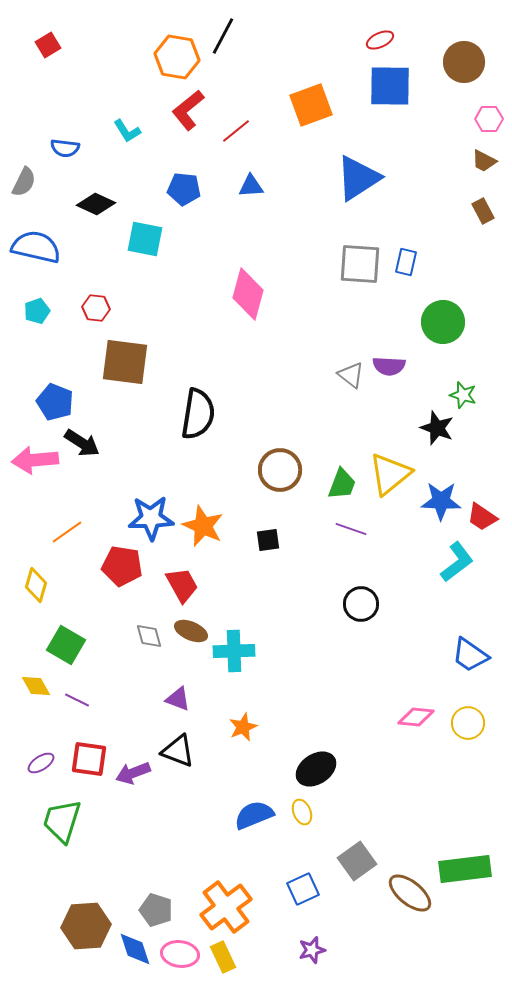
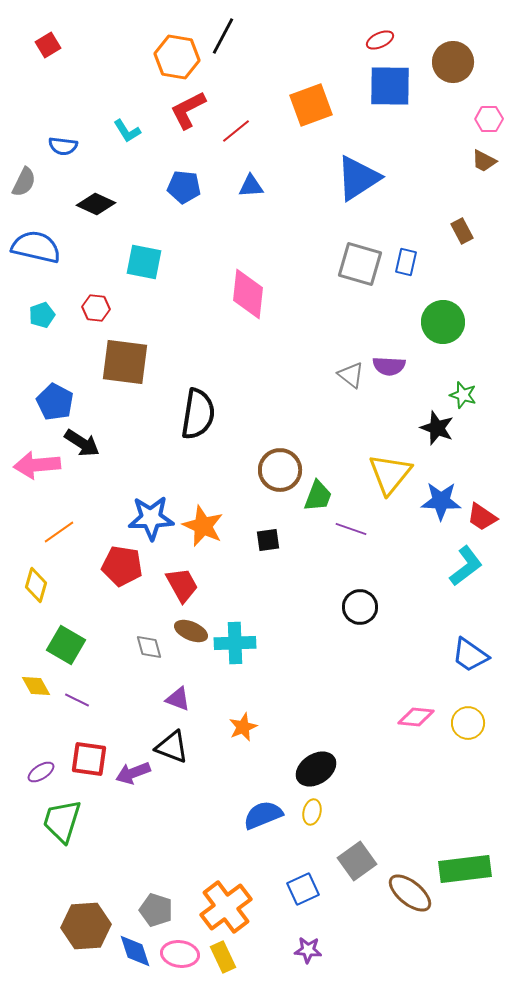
brown circle at (464, 62): moved 11 px left
red L-shape at (188, 110): rotated 12 degrees clockwise
blue semicircle at (65, 148): moved 2 px left, 2 px up
blue pentagon at (184, 189): moved 2 px up
brown rectangle at (483, 211): moved 21 px left, 20 px down
cyan square at (145, 239): moved 1 px left, 23 px down
gray square at (360, 264): rotated 12 degrees clockwise
pink diamond at (248, 294): rotated 9 degrees counterclockwise
cyan pentagon at (37, 311): moved 5 px right, 4 px down
blue pentagon at (55, 402): rotated 6 degrees clockwise
pink arrow at (35, 460): moved 2 px right, 5 px down
yellow triangle at (390, 474): rotated 12 degrees counterclockwise
green trapezoid at (342, 484): moved 24 px left, 12 px down
orange line at (67, 532): moved 8 px left
cyan L-shape at (457, 562): moved 9 px right, 4 px down
black circle at (361, 604): moved 1 px left, 3 px down
gray diamond at (149, 636): moved 11 px down
cyan cross at (234, 651): moved 1 px right, 8 px up
black triangle at (178, 751): moved 6 px left, 4 px up
purple ellipse at (41, 763): moved 9 px down
yellow ellipse at (302, 812): moved 10 px right; rotated 35 degrees clockwise
blue semicircle at (254, 815): moved 9 px right
blue diamond at (135, 949): moved 2 px down
purple star at (312, 950): moved 4 px left; rotated 20 degrees clockwise
